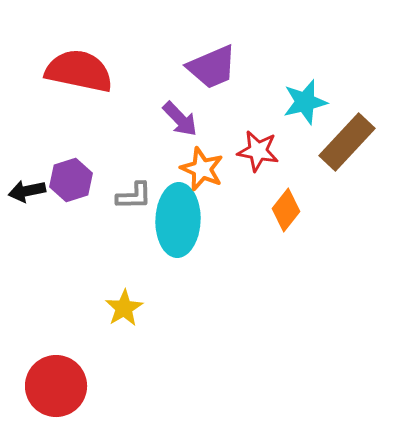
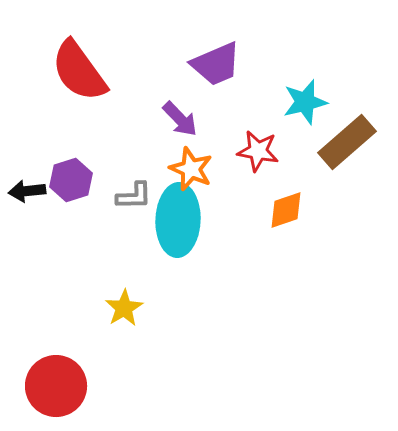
purple trapezoid: moved 4 px right, 3 px up
red semicircle: rotated 138 degrees counterclockwise
brown rectangle: rotated 6 degrees clockwise
orange star: moved 11 px left
black arrow: rotated 6 degrees clockwise
orange diamond: rotated 33 degrees clockwise
